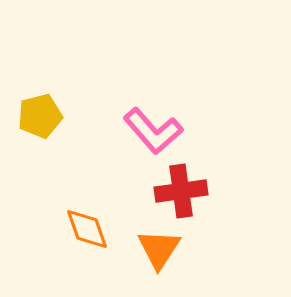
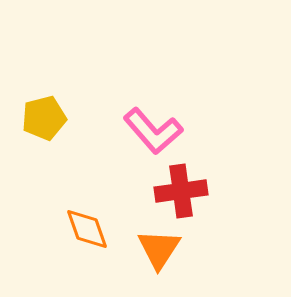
yellow pentagon: moved 4 px right, 2 px down
